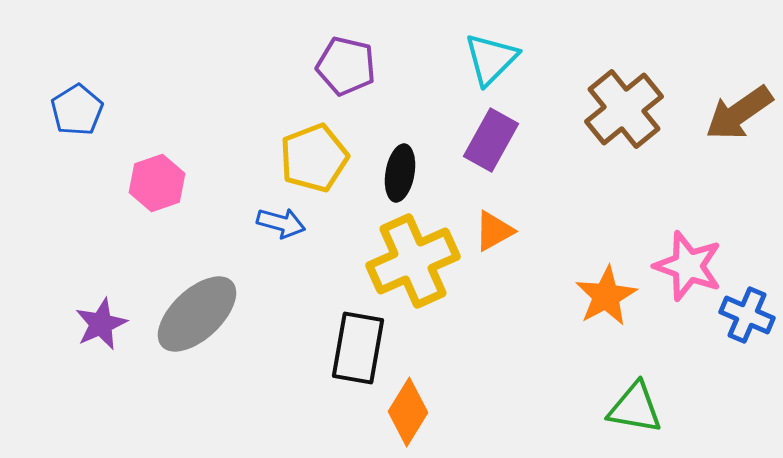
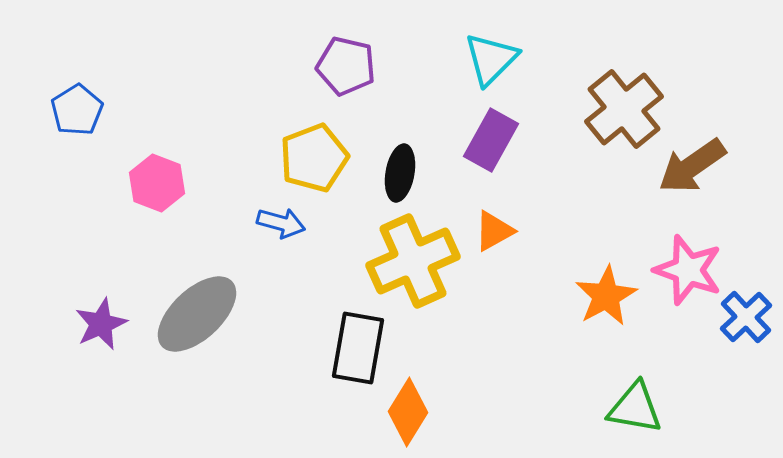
brown arrow: moved 47 px left, 53 px down
pink hexagon: rotated 20 degrees counterclockwise
pink star: moved 4 px down
blue cross: moved 1 px left, 2 px down; rotated 24 degrees clockwise
